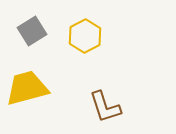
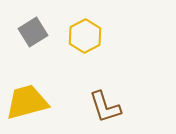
gray square: moved 1 px right, 1 px down
yellow trapezoid: moved 14 px down
